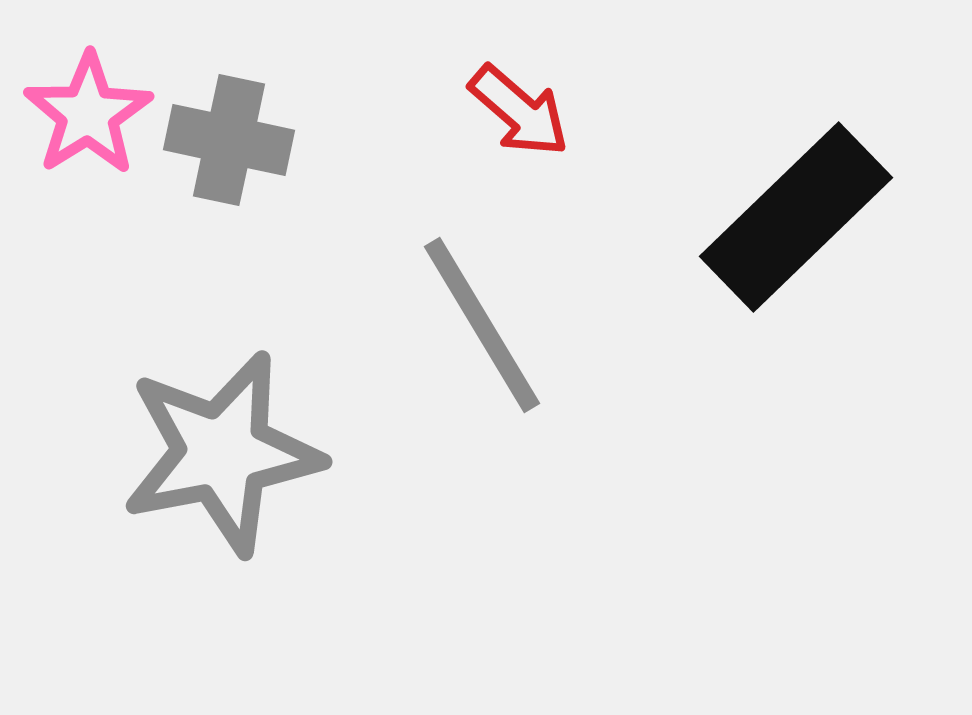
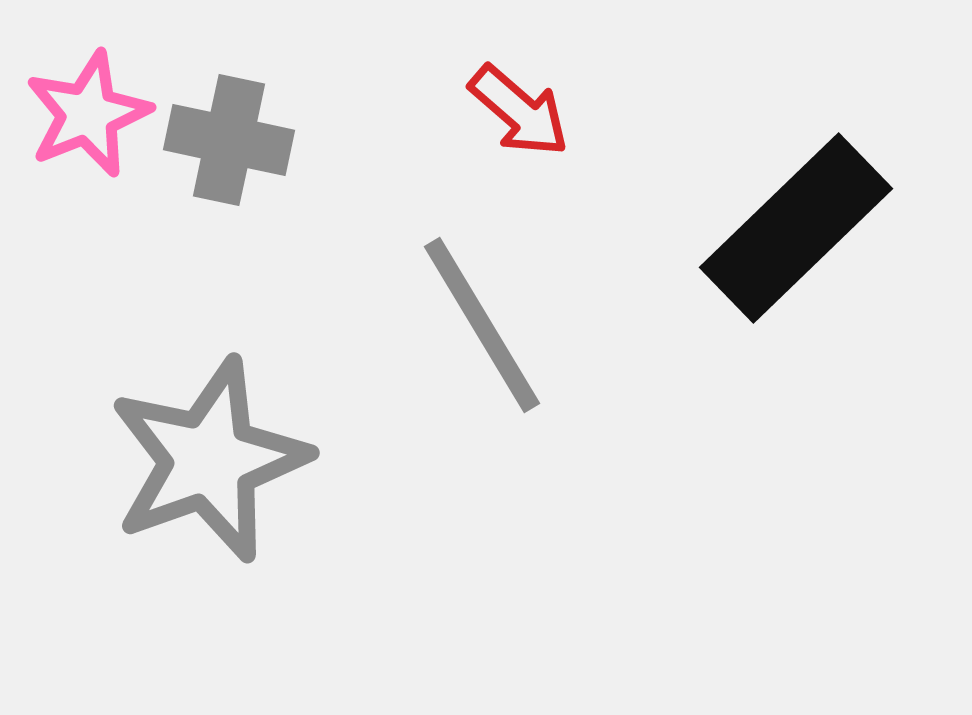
pink star: rotated 10 degrees clockwise
black rectangle: moved 11 px down
gray star: moved 13 px left, 7 px down; rotated 9 degrees counterclockwise
